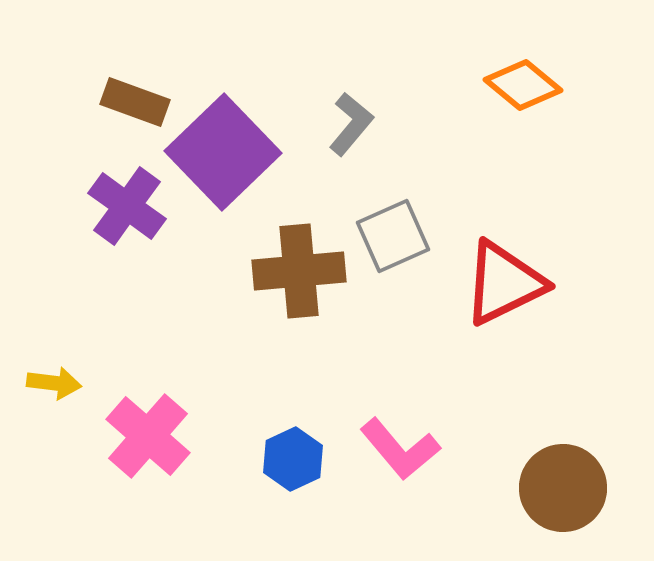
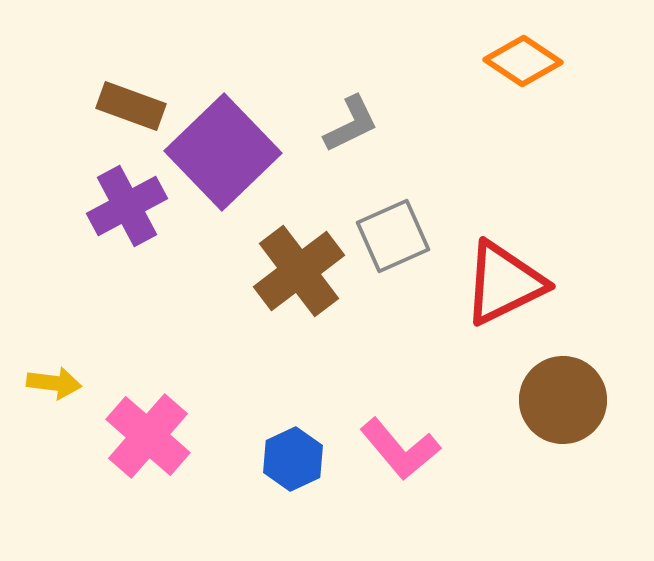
orange diamond: moved 24 px up; rotated 6 degrees counterclockwise
brown rectangle: moved 4 px left, 4 px down
gray L-shape: rotated 24 degrees clockwise
purple cross: rotated 26 degrees clockwise
brown cross: rotated 32 degrees counterclockwise
brown circle: moved 88 px up
